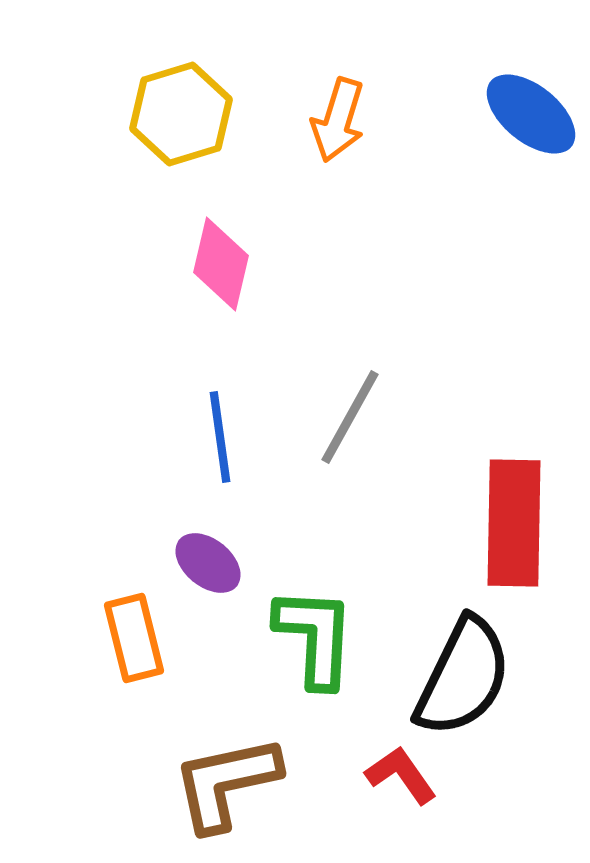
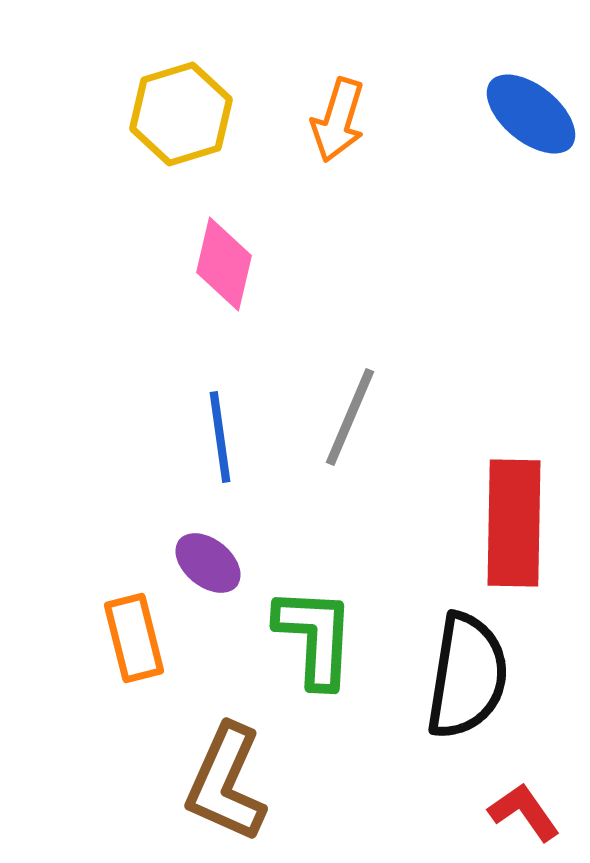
pink diamond: moved 3 px right
gray line: rotated 6 degrees counterclockwise
black semicircle: moved 4 px right, 1 px up; rotated 17 degrees counterclockwise
red L-shape: moved 123 px right, 37 px down
brown L-shape: rotated 54 degrees counterclockwise
